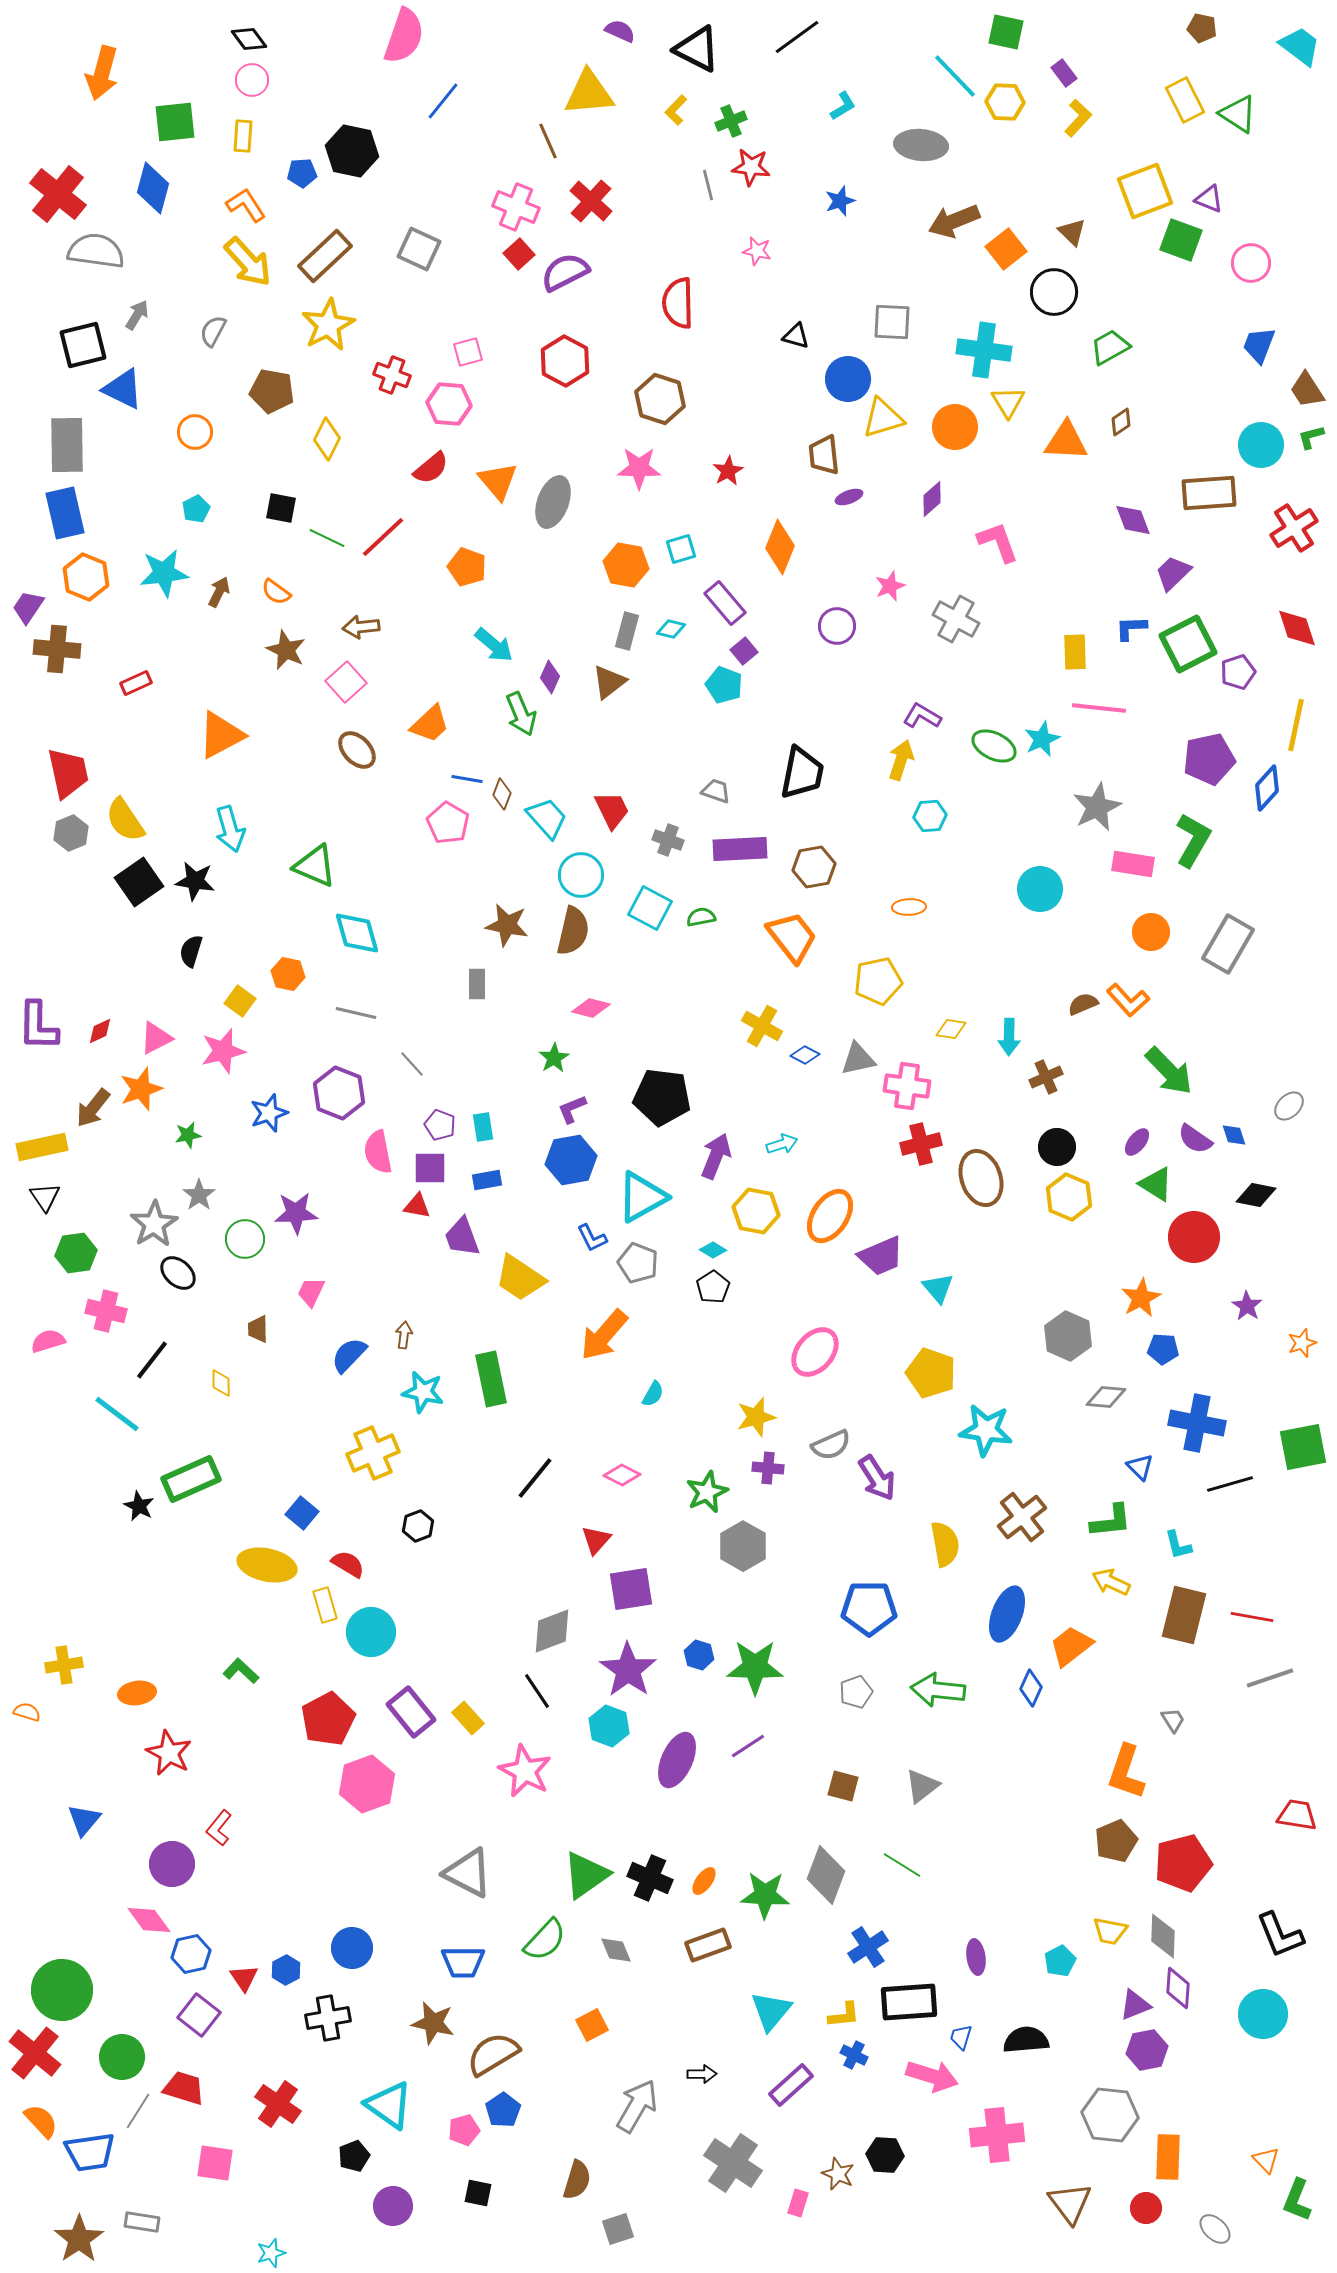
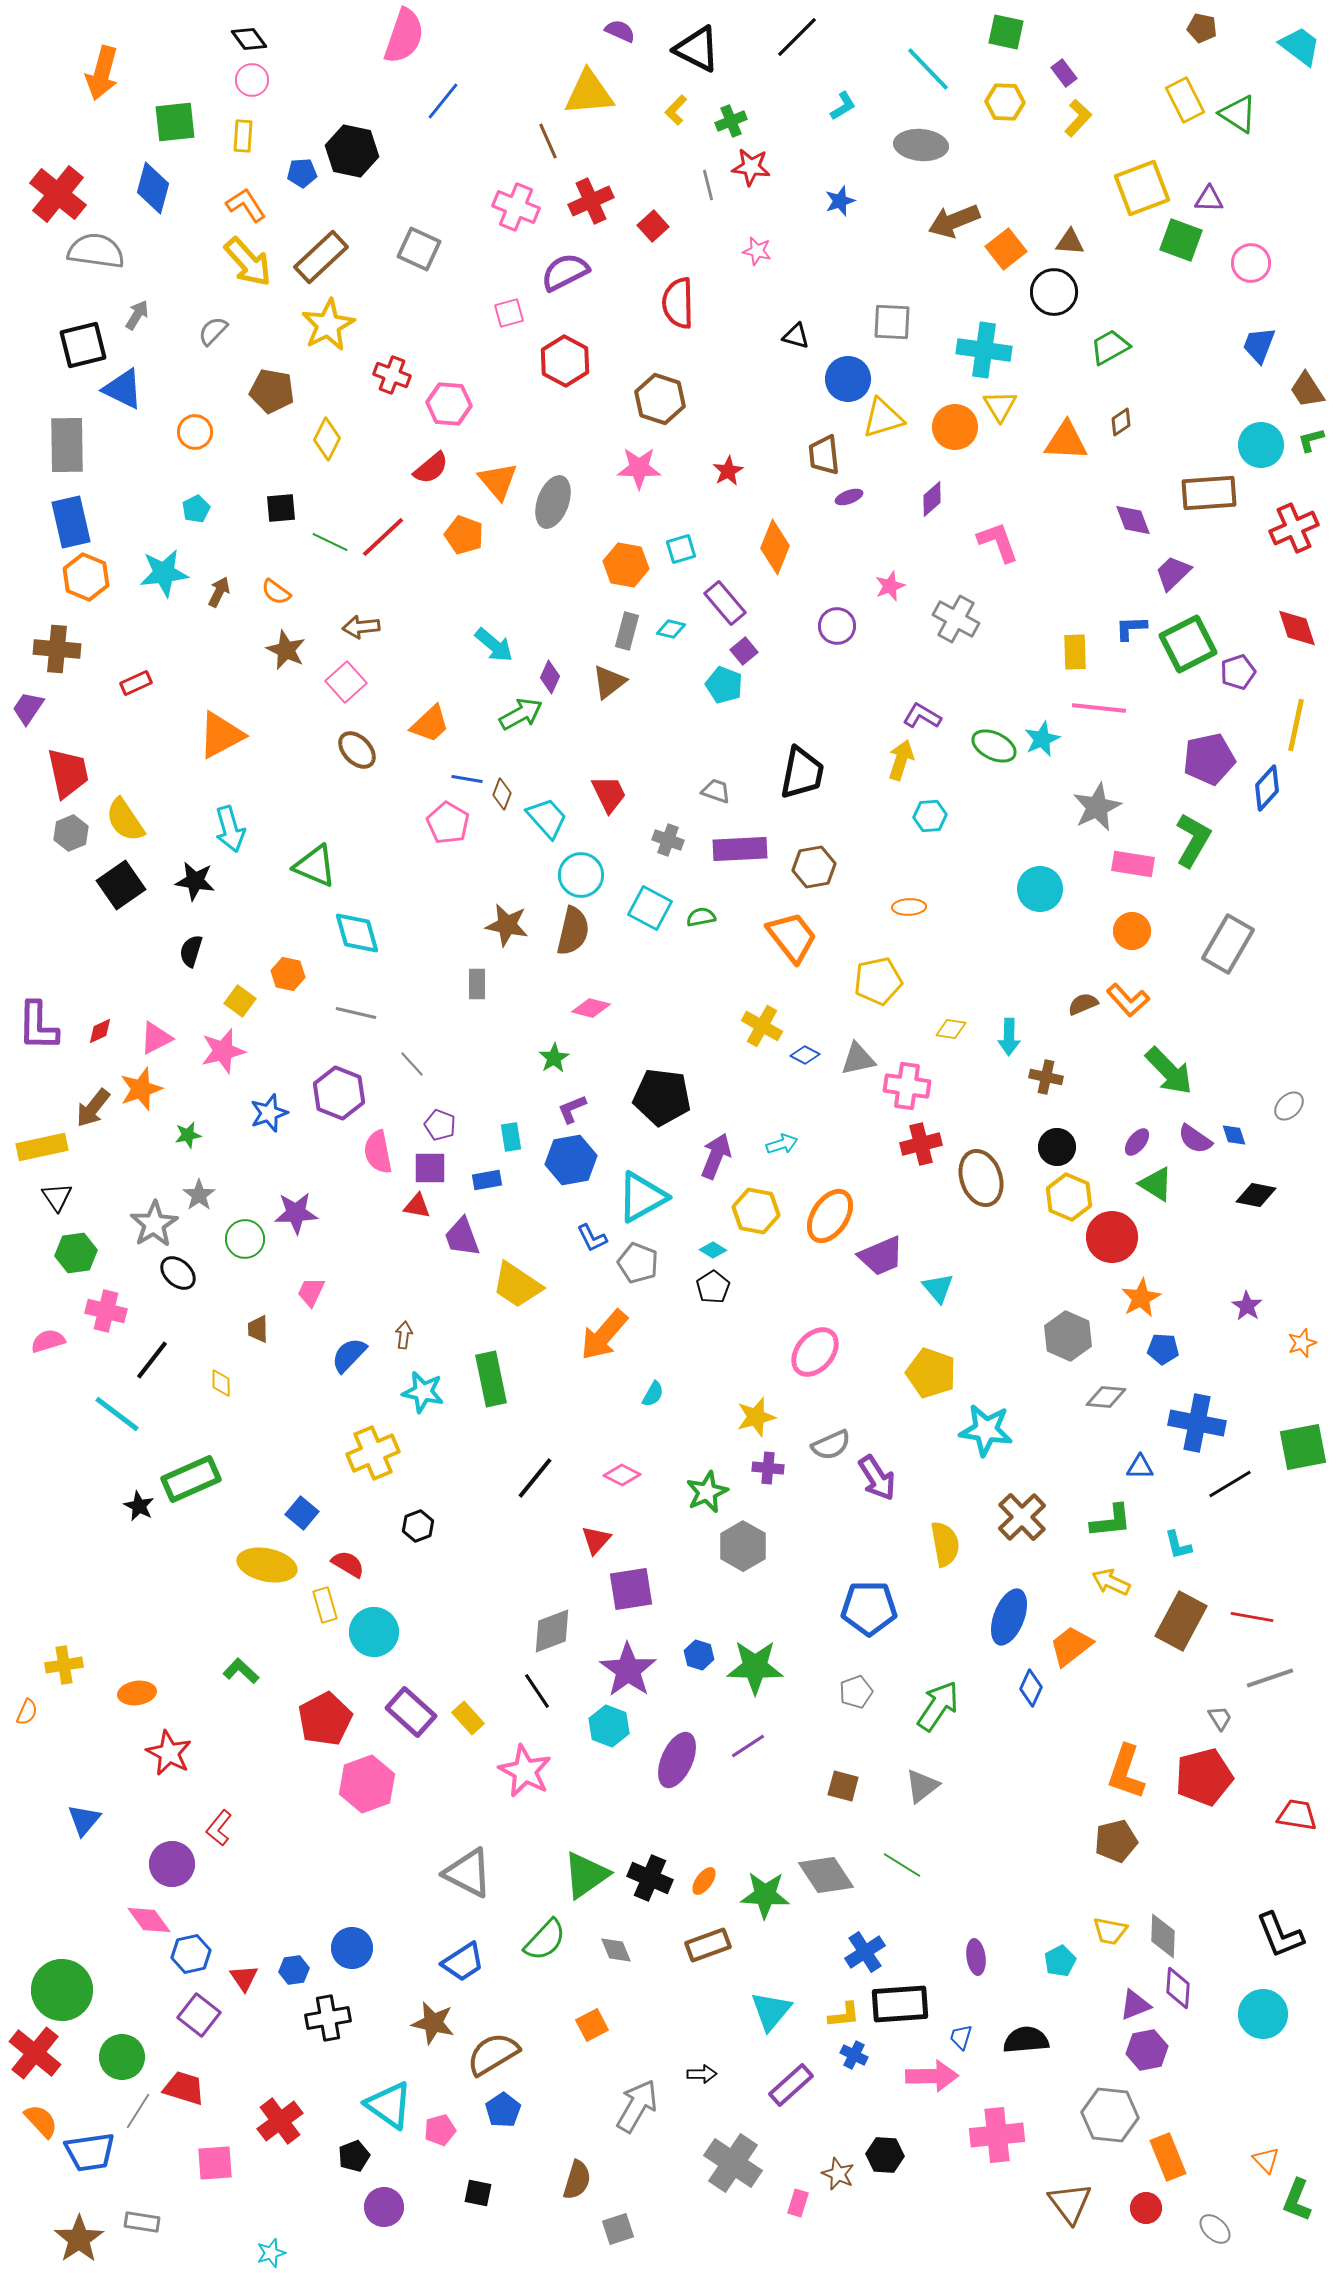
black line at (797, 37): rotated 9 degrees counterclockwise
cyan line at (955, 76): moved 27 px left, 7 px up
yellow square at (1145, 191): moved 3 px left, 3 px up
purple triangle at (1209, 199): rotated 20 degrees counterclockwise
red cross at (591, 201): rotated 24 degrees clockwise
brown triangle at (1072, 232): moved 2 px left, 10 px down; rotated 40 degrees counterclockwise
red square at (519, 254): moved 134 px right, 28 px up
brown rectangle at (325, 256): moved 4 px left, 1 px down
gray semicircle at (213, 331): rotated 16 degrees clockwise
pink square at (468, 352): moved 41 px right, 39 px up
yellow triangle at (1008, 402): moved 8 px left, 4 px down
green L-shape at (1311, 437): moved 3 px down
black square at (281, 508): rotated 16 degrees counterclockwise
blue rectangle at (65, 513): moved 6 px right, 9 px down
red cross at (1294, 528): rotated 9 degrees clockwise
green line at (327, 538): moved 3 px right, 4 px down
orange diamond at (780, 547): moved 5 px left
orange pentagon at (467, 567): moved 3 px left, 32 px up
purple trapezoid at (28, 607): moved 101 px down
green arrow at (521, 714): rotated 96 degrees counterclockwise
red trapezoid at (612, 810): moved 3 px left, 16 px up
black square at (139, 882): moved 18 px left, 3 px down
orange circle at (1151, 932): moved 19 px left, 1 px up
brown cross at (1046, 1077): rotated 36 degrees clockwise
cyan rectangle at (483, 1127): moved 28 px right, 10 px down
black triangle at (45, 1197): moved 12 px right
red circle at (1194, 1237): moved 82 px left
yellow trapezoid at (520, 1278): moved 3 px left, 7 px down
blue triangle at (1140, 1467): rotated 44 degrees counterclockwise
black line at (1230, 1484): rotated 15 degrees counterclockwise
brown cross at (1022, 1517): rotated 6 degrees counterclockwise
blue ellipse at (1007, 1614): moved 2 px right, 3 px down
brown rectangle at (1184, 1615): moved 3 px left, 6 px down; rotated 14 degrees clockwise
cyan circle at (371, 1632): moved 3 px right
green arrow at (938, 1690): moved 16 px down; rotated 118 degrees clockwise
orange semicircle at (27, 1712): rotated 96 degrees clockwise
purple rectangle at (411, 1712): rotated 9 degrees counterclockwise
red pentagon at (328, 1719): moved 3 px left
gray trapezoid at (1173, 1720): moved 47 px right, 2 px up
brown pentagon at (1116, 1841): rotated 9 degrees clockwise
red pentagon at (1183, 1863): moved 21 px right, 86 px up
gray diamond at (826, 1875): rotated 54 degrees counterclockwise
blue cross at (868, 1947): moved 3 px left, 5 px down
blue trapezoid at (463, 1962): rotated 33 degrees counterclockwise
blue hexagon at (286, 1970): moved 8 px right; rotated 20 degrees clockwise
black rectangle at (909, 2002): moved 9 px left, 2 px down
pink arrow at (932, 2076): rotated 18 degrees counterclockwise
red cross at (278, 2104): moved 2 px right, 17 px down; rotated 18 degrees clockwise
pink pentagon at (464, 2130): moved 24 px left
orange rectangle at (1168, 2157): rotated 24 degrees counterclockwise
pink square at (215, 2163): rotated 12 degrees counterclockwise
purple circle at (393, 2206): moved 9 px left, 1 px down
